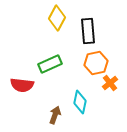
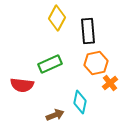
brown arrow: rotated 48 degrees clockwise
